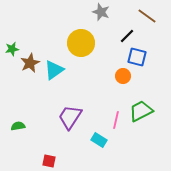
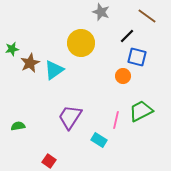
red square: rotated 24 degrees clockwise
